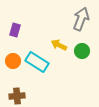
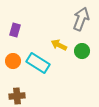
cyan rectangle: moved 1 px right, 1 px down
